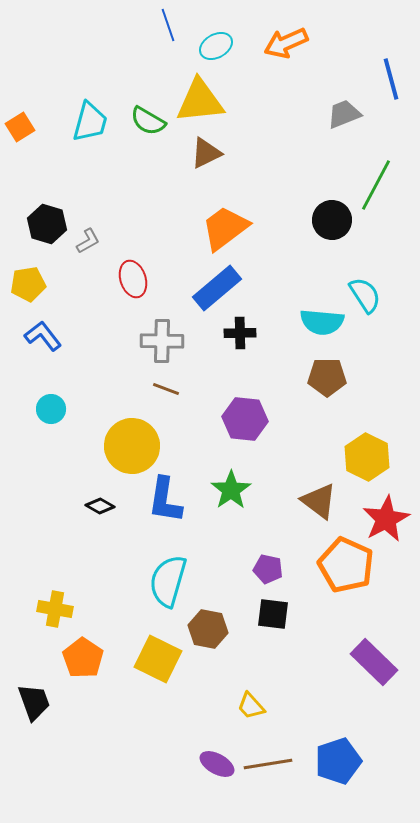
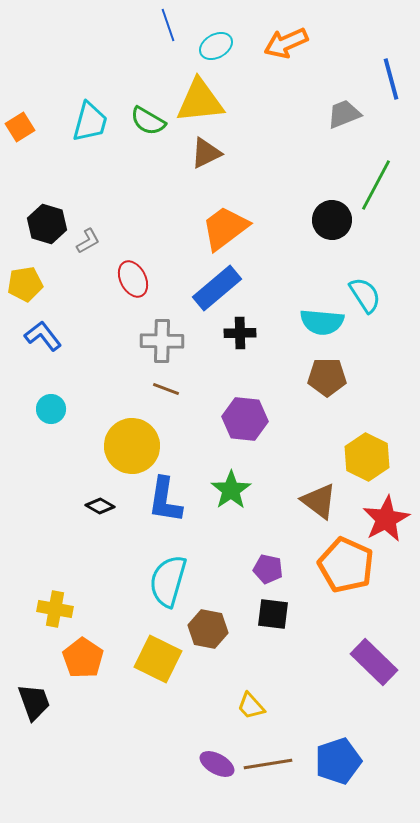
red ellipse at (133, 279): rotated 9 degrees counterclockwise
yellow pentagon at (28, 284): moved 3 px left
